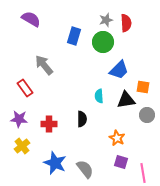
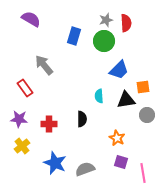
green circle: moved 1 px right, 1 px up
orange square: rotated 16 degrees counterclockwise
gray semicircle: rotated 72 degrees counterclockwise
